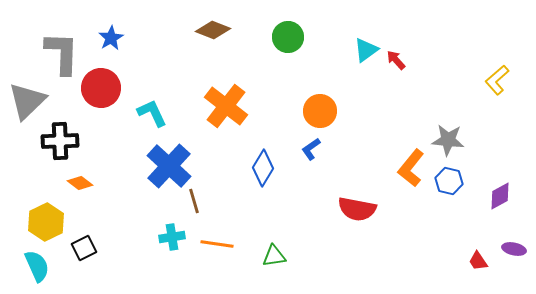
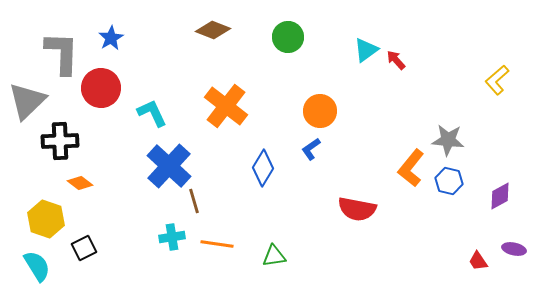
yellow hexagon: moved 3 px up; rotated 15 degrees counterclockwise
cyan semicircle: rotated 8 degrees counterclockwise
